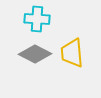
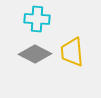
yellow trapezoid: moved 1 px up
